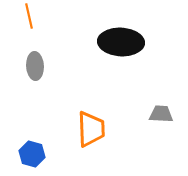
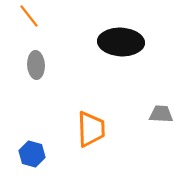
orange line: rotated 25 degrees counterclockwise
gray ellipse: moved 1 px right, 1 px up
